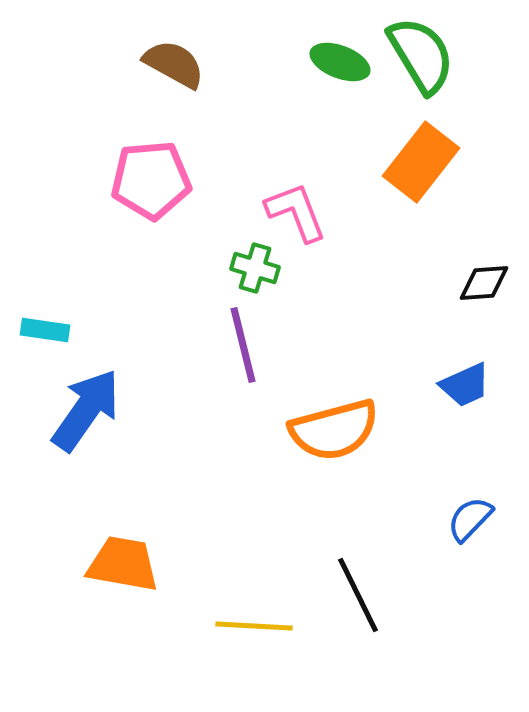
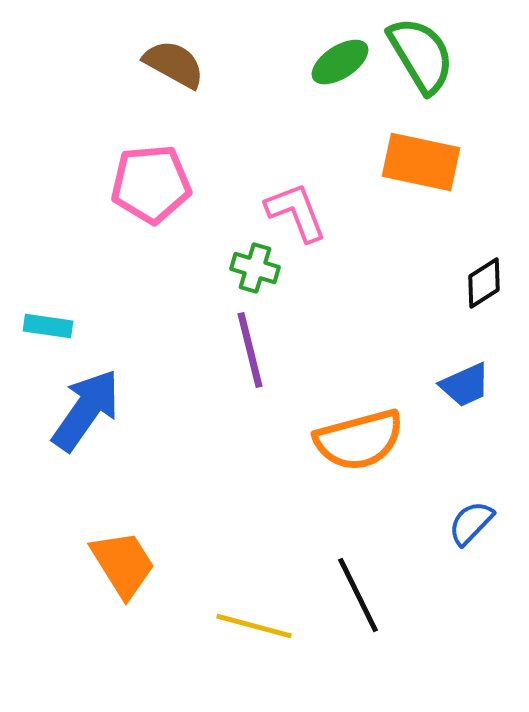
green ellipse: rotated 54 degrees counterclockwise
orange rectangle: rotated 64 degrees clockwise
pink pentagon: moved 4 px down
black diamond: rotated 28 degrees counterclockwise
cyan rectangle: moved 3 px right, 4 px up
purple line: moved 7 px right, 5 px down
orange semicircle: moved 25 px right, 10 px down
blue semicircle: moved 1 px right, 4 px down
orange trapezoid: rotated 48 degrees clockwise
yellow line: rotated 12 degrees clockwise
